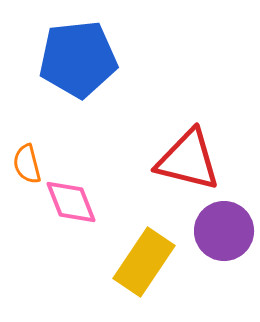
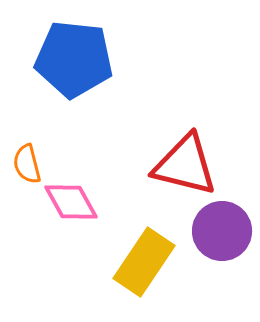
blue pentagon: moved 4 px left; rotated 12 degrees clockwise
red triangle: moved 3 px left, 5 px down
pink diamond: rotated 8 degrees counterclockwise
purple circle: moved 2 px left
